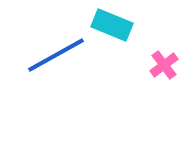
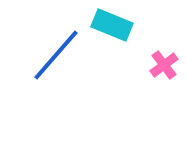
blue line: rotated 20 degrees counterclockwise
